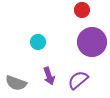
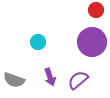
red circle: moved 14 px right
purple arrow: moved 1 px right, 1 px down
gray semicircle: moved 2 px left, 3 px up
